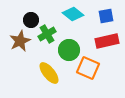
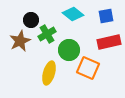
red rectangle: moved 2 px right, 1 px down
yellow ellipse: rotated 55 degrees clockwise
